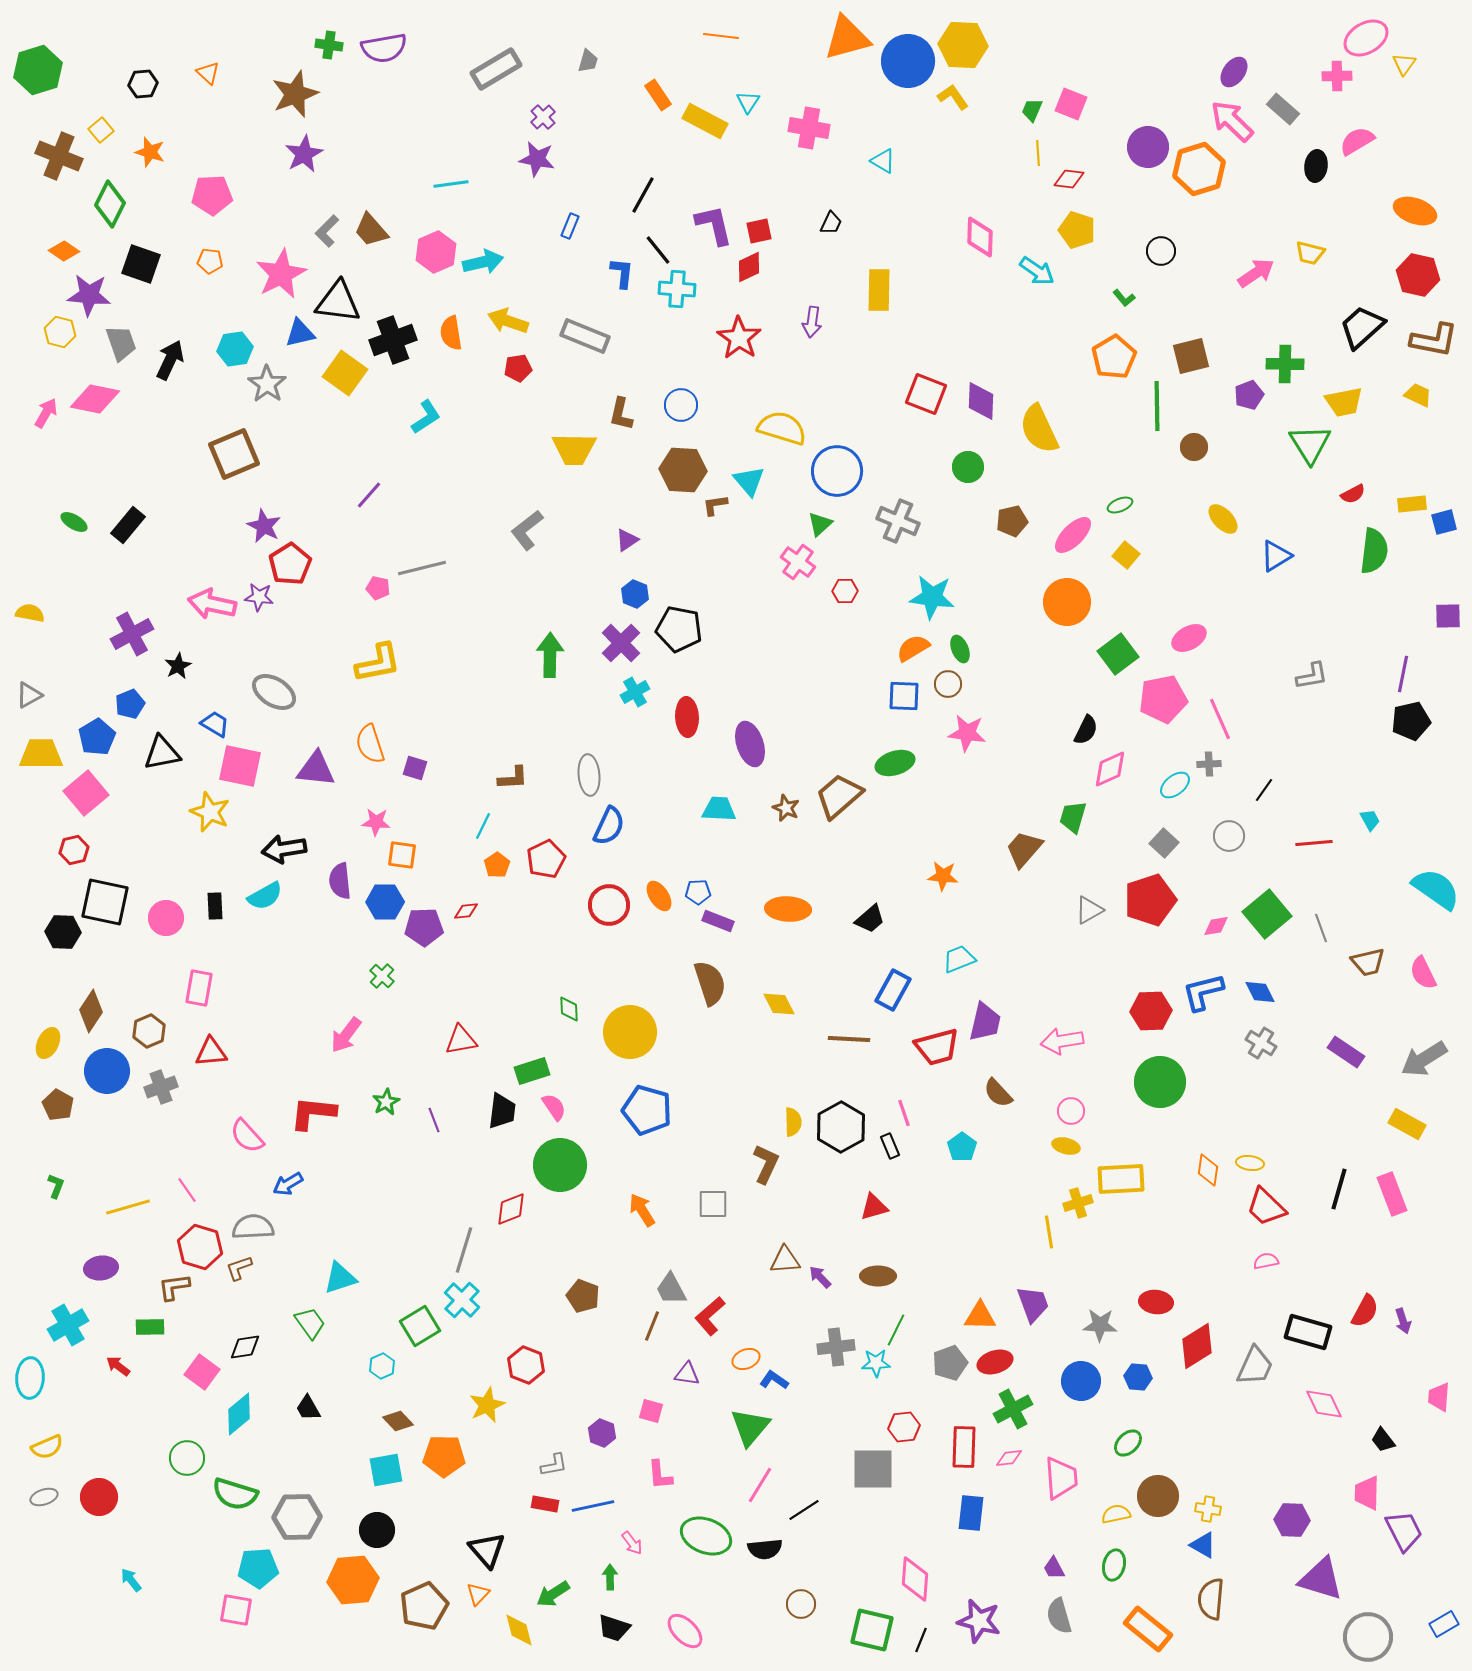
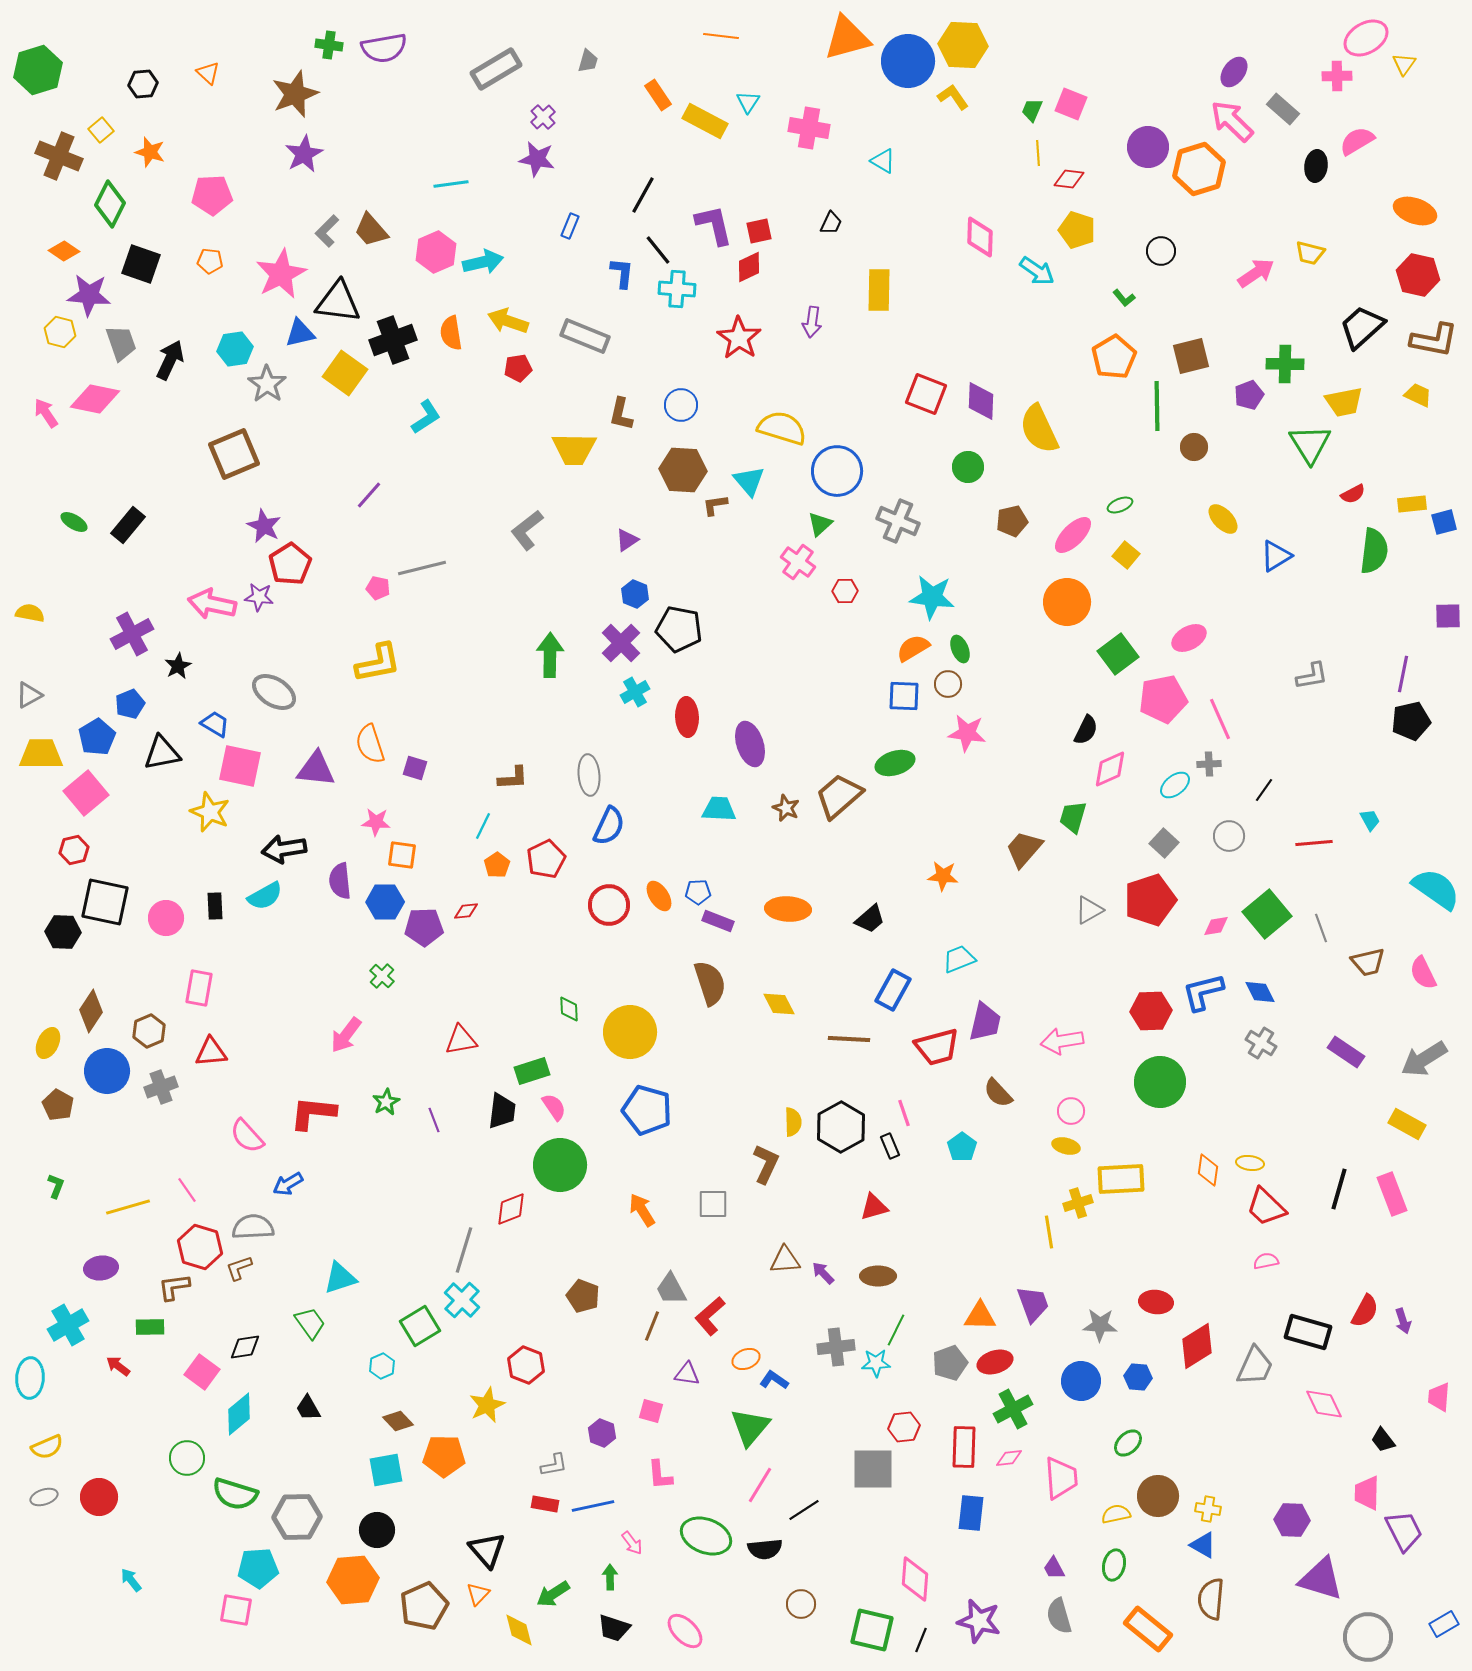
pink arrow at (46, 413): rotated 64 degrees counterclockwise
purple arrow at (820, 1277): moved 3 px right, 4 px up
